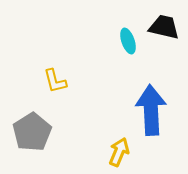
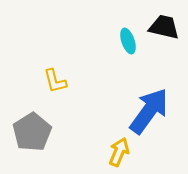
blue arrow: moved 2 px left, 1 px down; rotated 39 degrees clockwise
